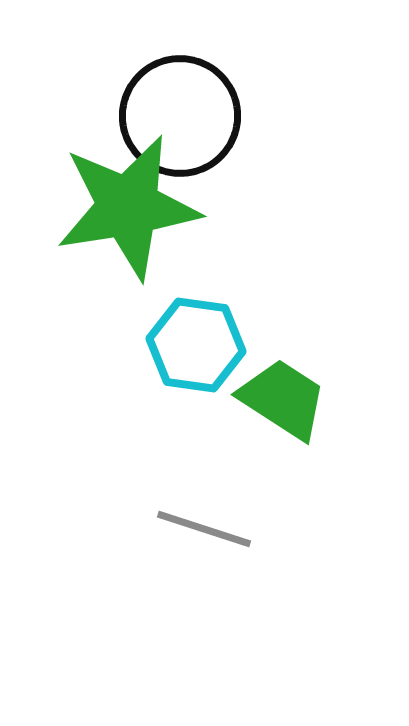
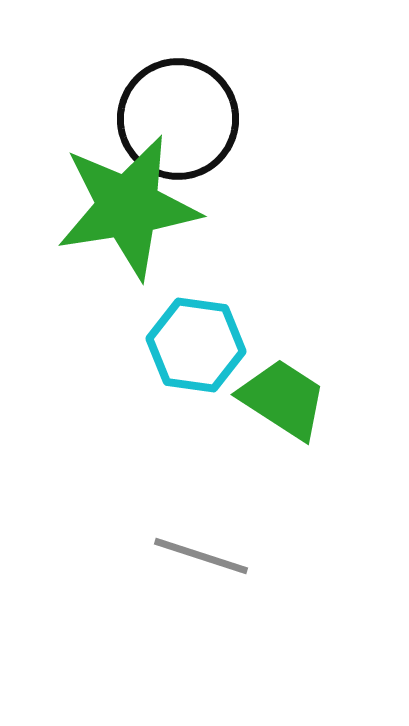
black circle: moved 2 px left, 3 px down
gray line: moved 3 px left, 27 px down
